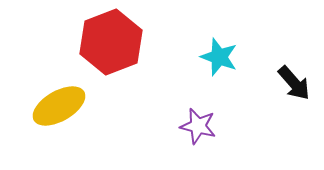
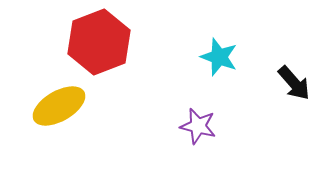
red hexagon: moved 12 px left
